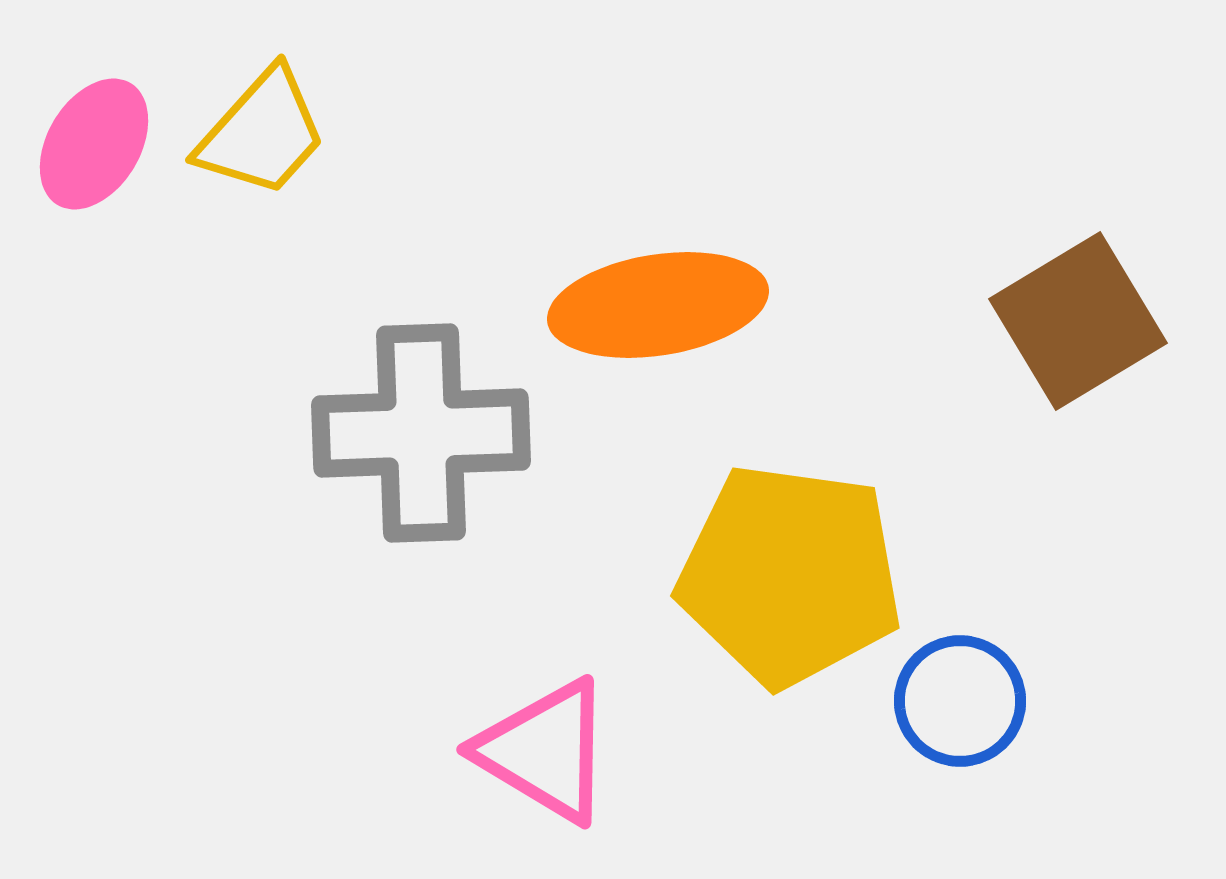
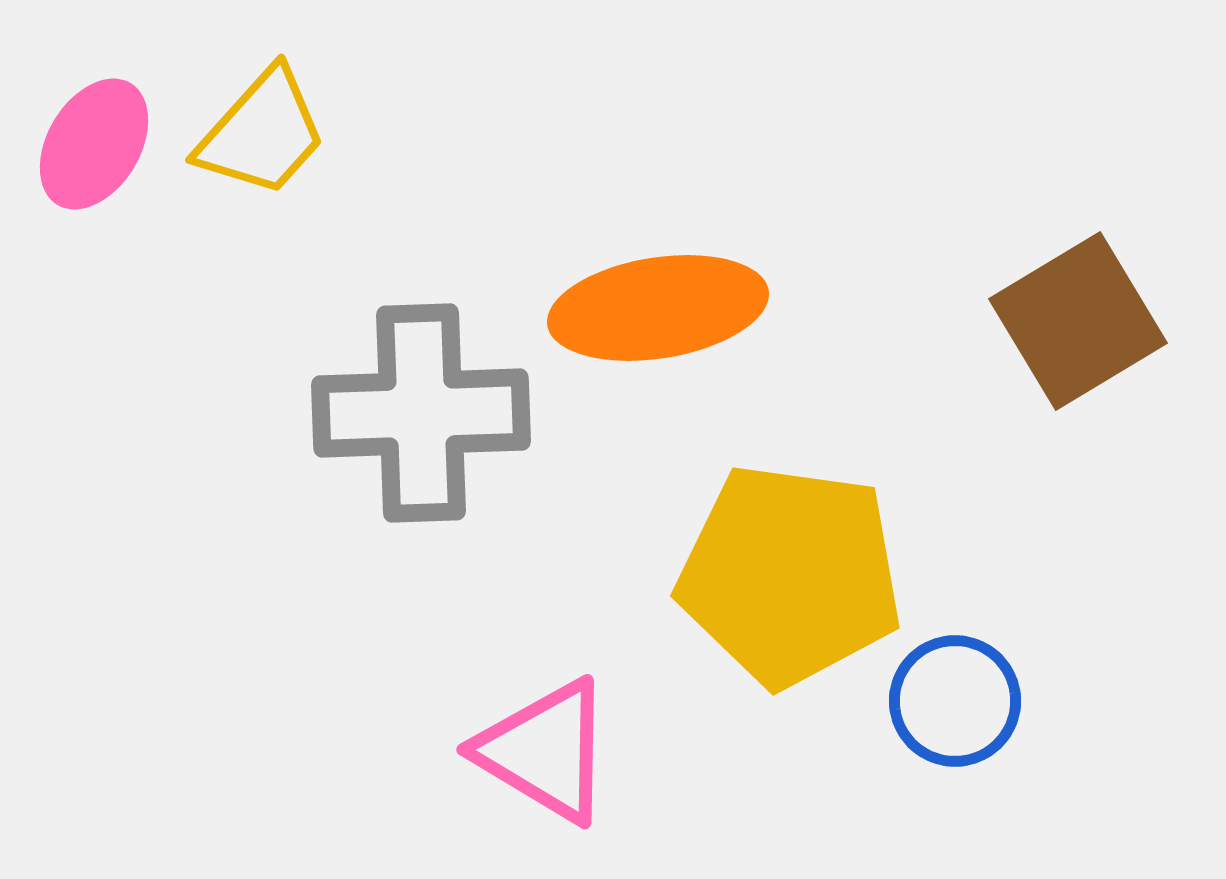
orange ellipse: moved 3 px down
gray cross: moved 20 px up
blue circle: moved 5 px left
